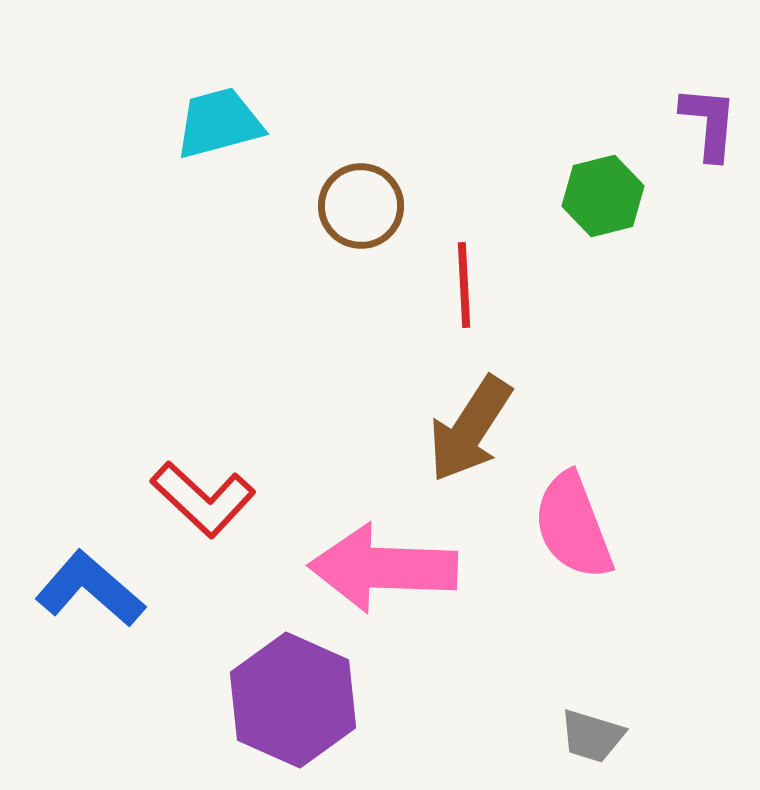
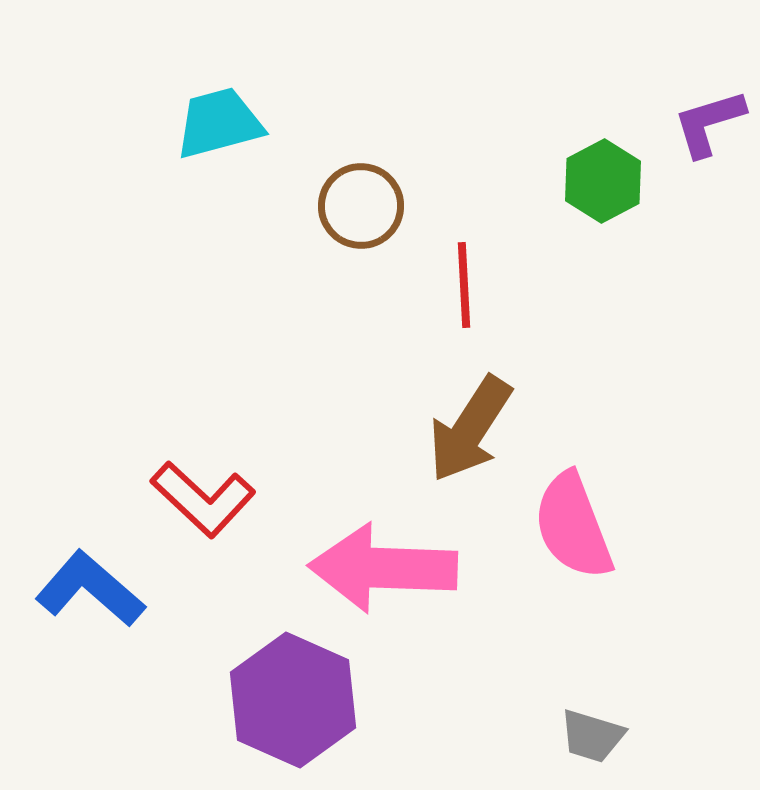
purple L-shape: rotated 112 degrees counterclockwise
green hexagon: moved 15 px up; rotated 14 degrees counterclockwise
